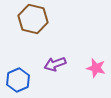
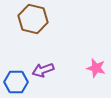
purple arrow: moved 12 px left, 6 px down
blue hexagon: moved 2 px left, 2 px down; rotated 25 degrees clockwise
